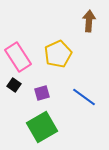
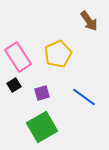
brown arrow: rotated 140 degrees clockwise
black square: rotated 24 degrees clockwise
